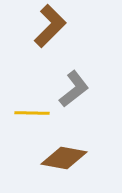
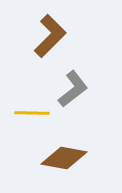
brown L-shape: moved 10 px down
gray L-shape: moved 1 px left
